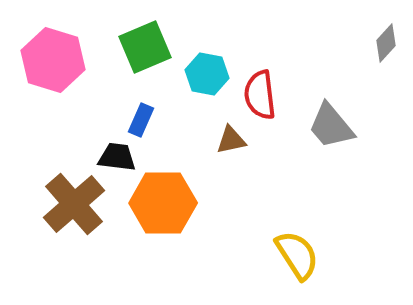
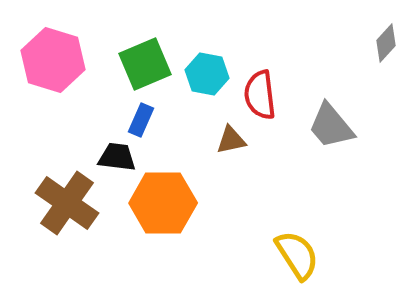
green square: moved 17 px down
brown cross: moved 7 px left, 1 px up; rotated 14 degrees counterclockwise
